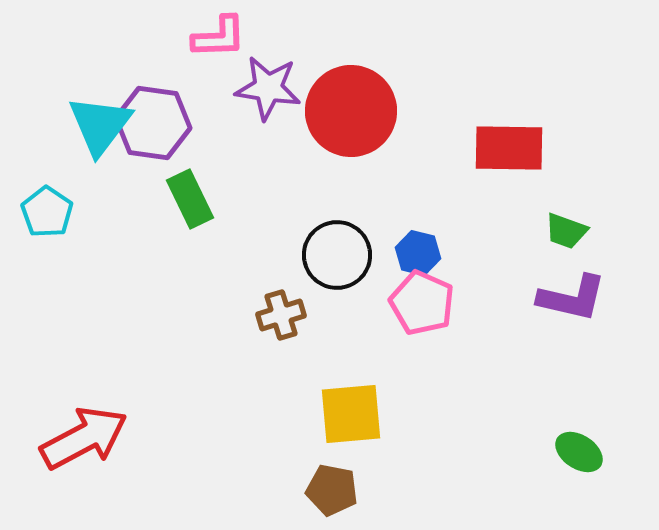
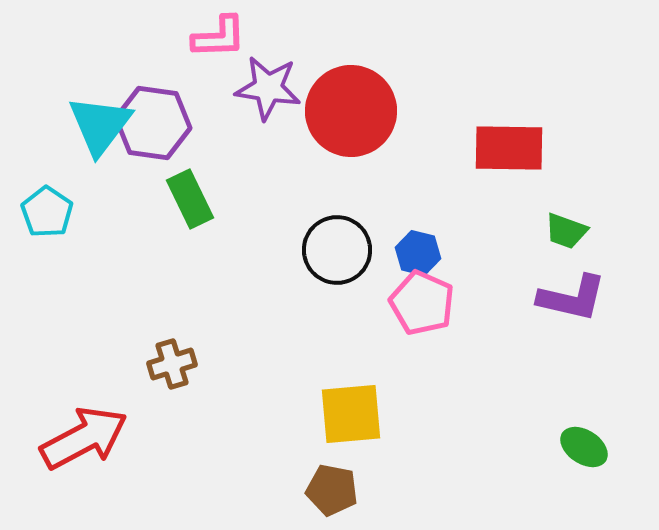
black circle: moved 5 px up
brown cross: moved 109 px left, 49 px down
green ellipse: moved 5 px right, 5 px up
